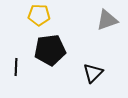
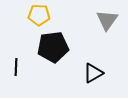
gray triangle: rotated 35 degrees counterclockwise
black pentagon: moved 3 px right, 3 px up
black triangle: rotated 15 degrees clockwise
